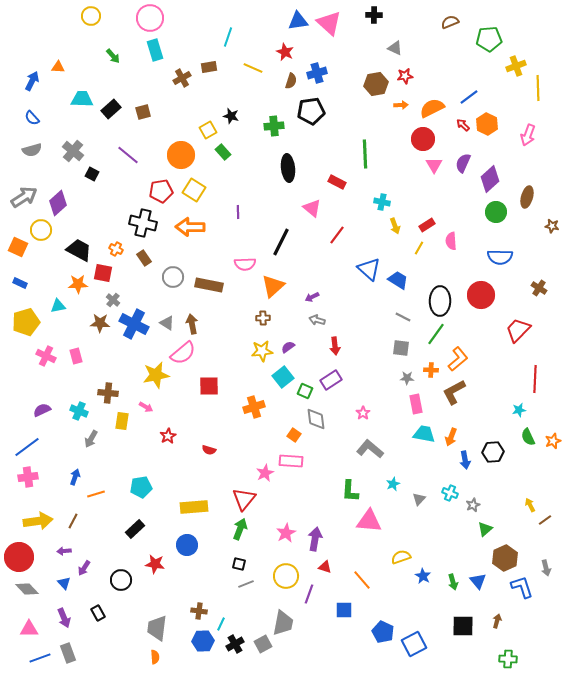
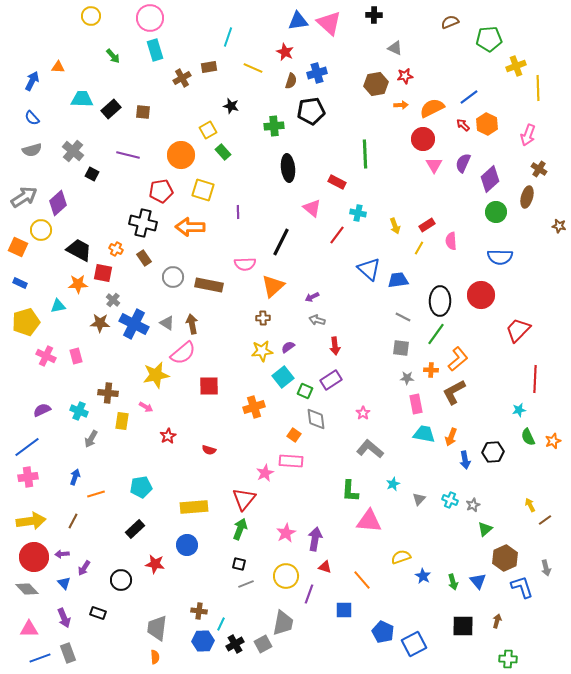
brown square at (143, 112): rotated 21 degrees clockwise
black star at (231, 116): moved 10 px up
purple line at (128, 155): rotated 25 degrees counterclockwise
yellow square at (194, 190): moved 9 px right; rotated 15 degrees counterclockwise
cyan cross at (382, 202): moved 24 px left, 11 px down
brown star at (552, 226): moved 7 px right
blue trapezoid at (398, 280): rotated 40 degrees counterclockwise
brown cross at (539, 288): moved 119 px up
cyan cross at (450, 493): moved 7 px down
yellow arrow at (38, 521): moved 7 px left
purple arrow at (64, 551): moved 2 px left, 3 px down
red circle at (19, 557): moved 15 px right
black rectangle at (98, 613): rotated 42 degrees counterclockwise
